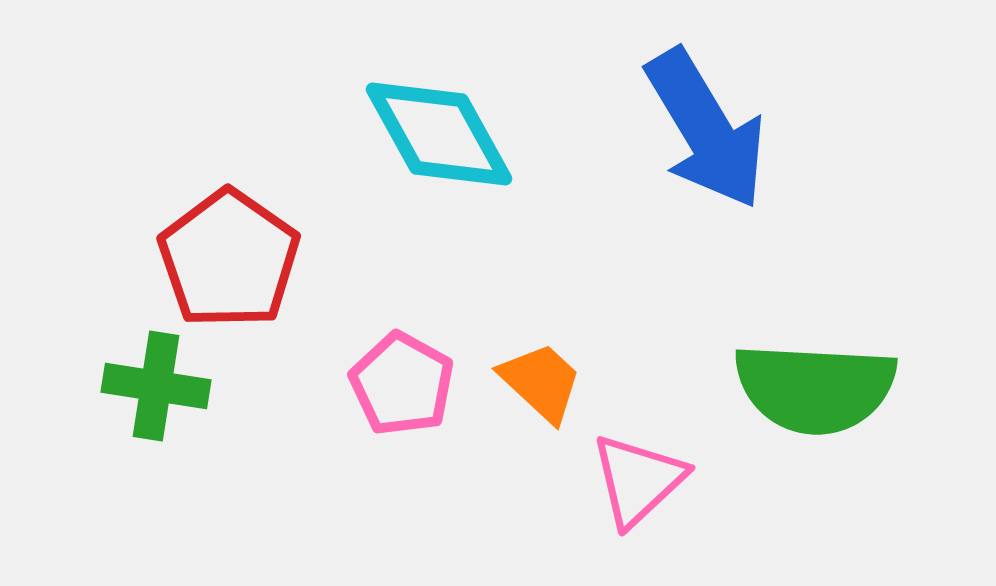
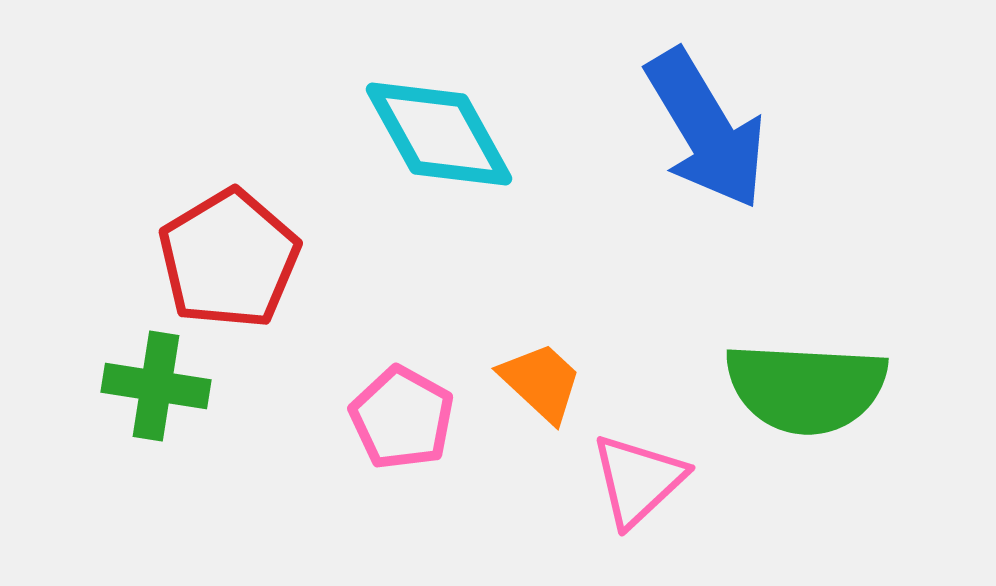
red pentagon: rotated 6 degrees clockwise
pink pentagon: moved 34 px down
green semicircle: moved 9 px left
